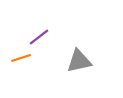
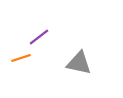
gray triangle: moved 2 px down; rotated 24 degrees clockwise
